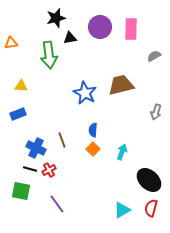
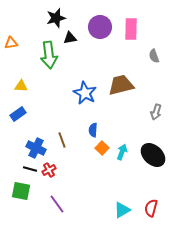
gray semicircle: rotated 80 degrees counterclockwise
blue rectangle: rotated 14 degrees counterclockwise
orange square: moved 9 px right, 1 px up
black ellipse: moved 4 px right, 25 px up
